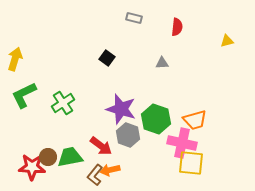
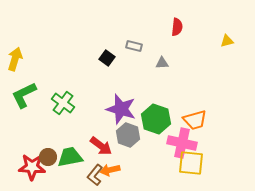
gray rectangle: moved 28 px down
green cross: rotated 20 degrees counterclockwise
